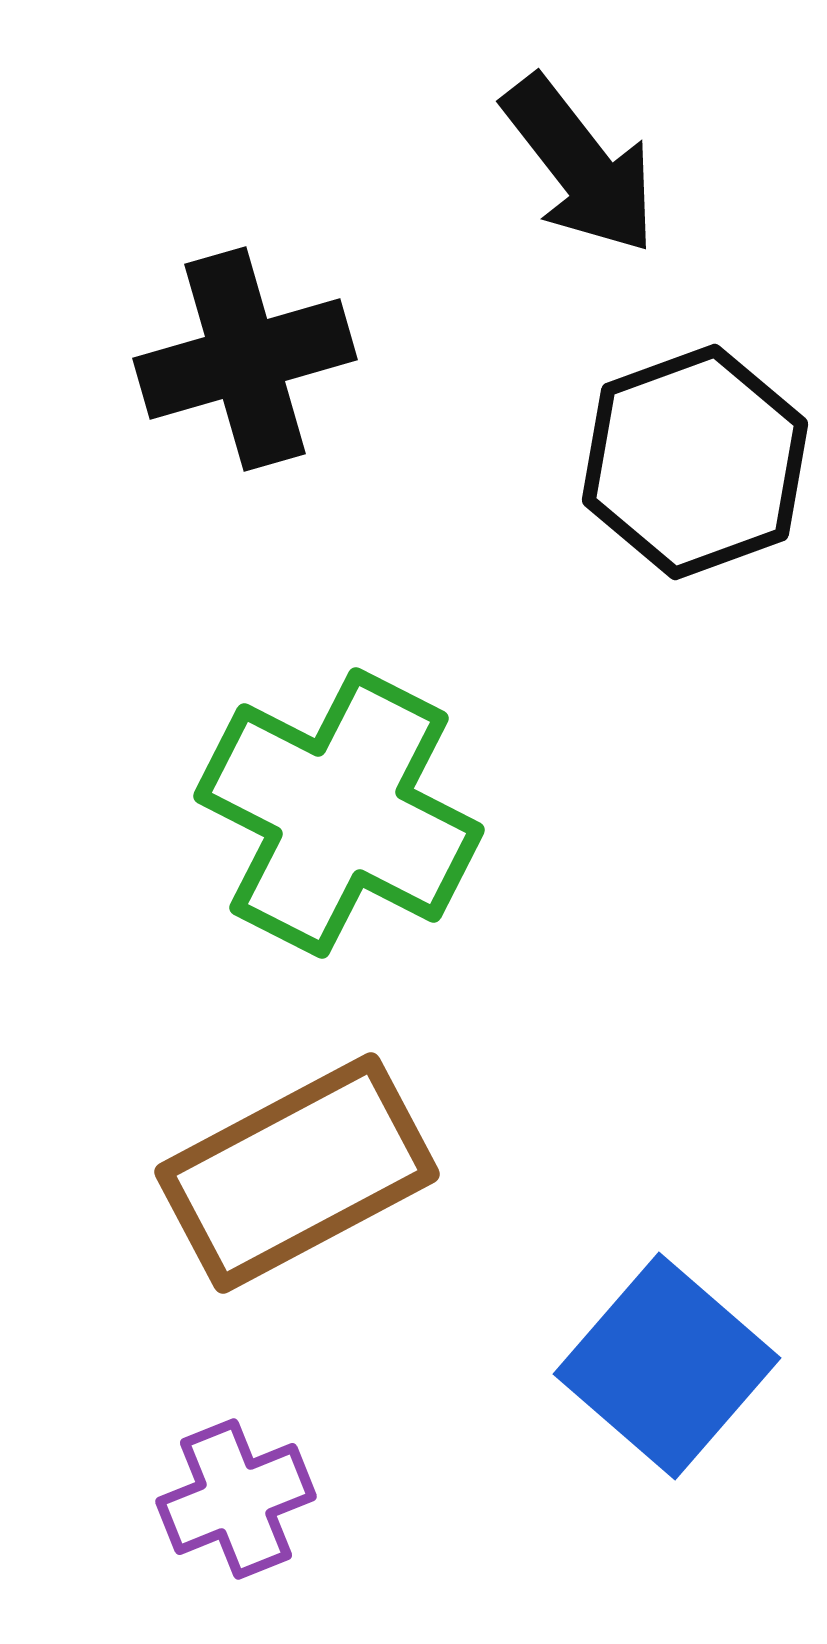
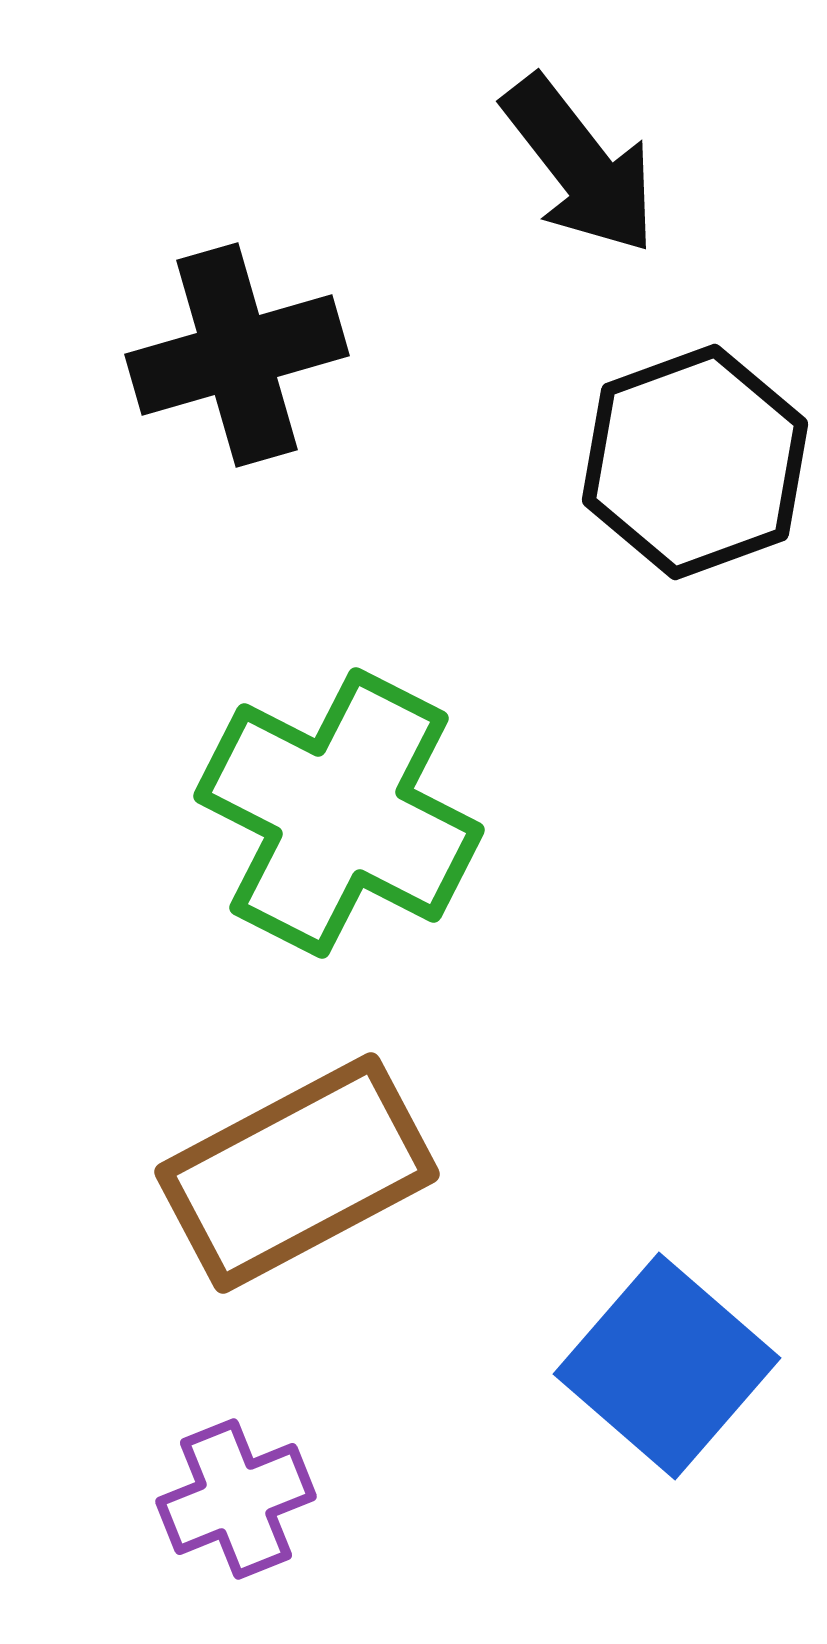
black cross: moved 8 px left, 4 px up
